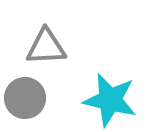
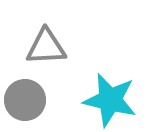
gray circle: moved 2 px down
